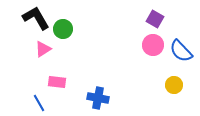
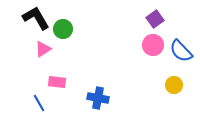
purple square: rotated 24 degrees clockwise
